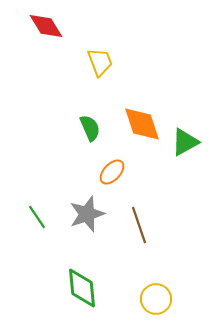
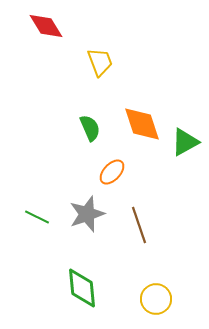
green line: rotated 30 degrees counterclockwise
